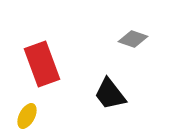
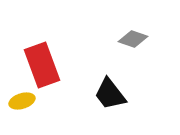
red rectangle: moved 1 px down
yellow ellipse: moved 5 px left, 15 px up; rotated 45 degrees clockwise
